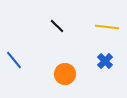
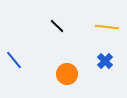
orange circle: moved 2 px right
